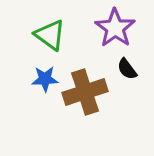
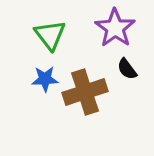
green triangle: rotated 16 degrees clockwise
